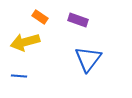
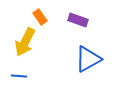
orange rectangle: rotated 21 degrees clockwise
yellow arrow: rotated 48 degrees counterclockwise
blue triangle: rotated 24 degrees clockwise
